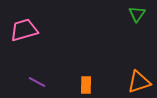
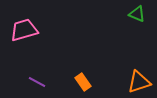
green triangle: rotated 42 degrees counterclockwise
orange rectangle: moved 3 px left, 3 px up; rotated 36 degrees counterclockwise
